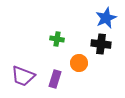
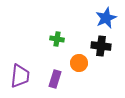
black cross: moved 2 px down
purple trapezoid: moved 3 px left; rotated 105 degrees counterclockwise
